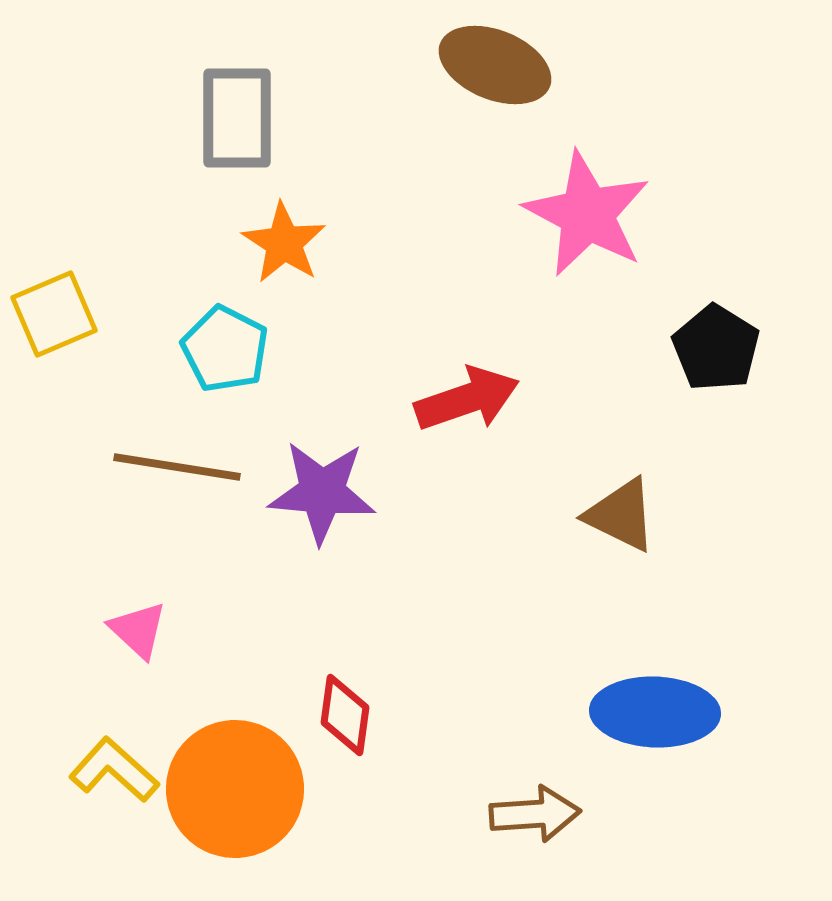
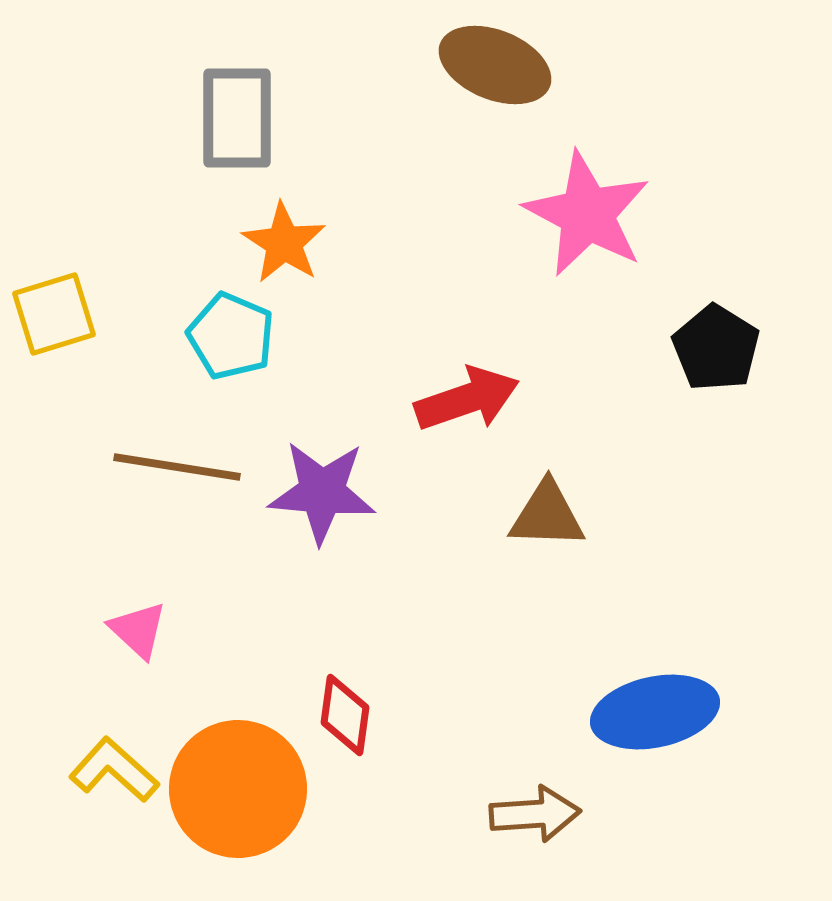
yellow square: rotated 6 degrees clockwise
cyan pentagon: moved 6 px right, 13 px up; rotated 4 degrees counterclockwise
brown triangle: moved 74 px left; rotated 24 degrees counterclockwise
blue ellipse: rotated 14 degrees counterclockwise
orange circle: moved 3 px right
